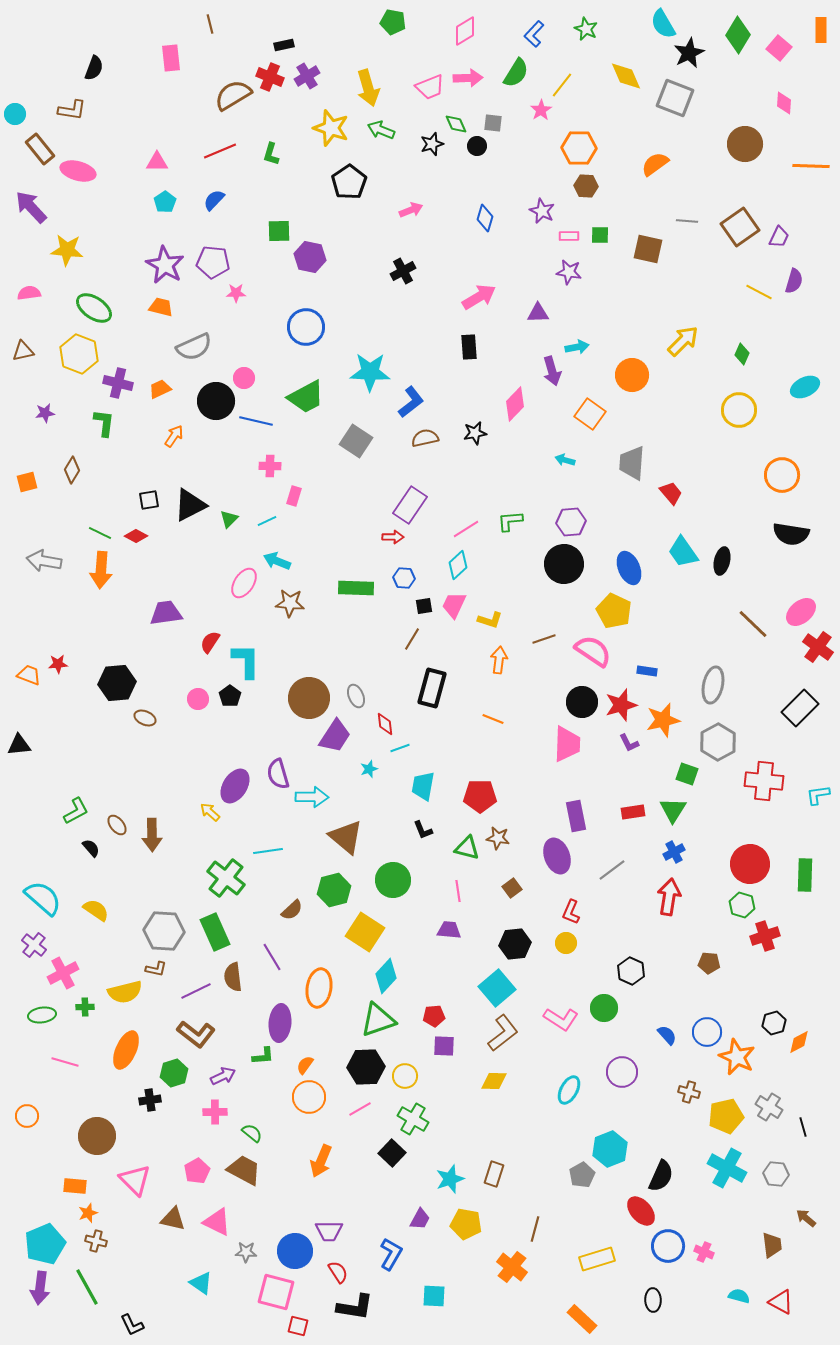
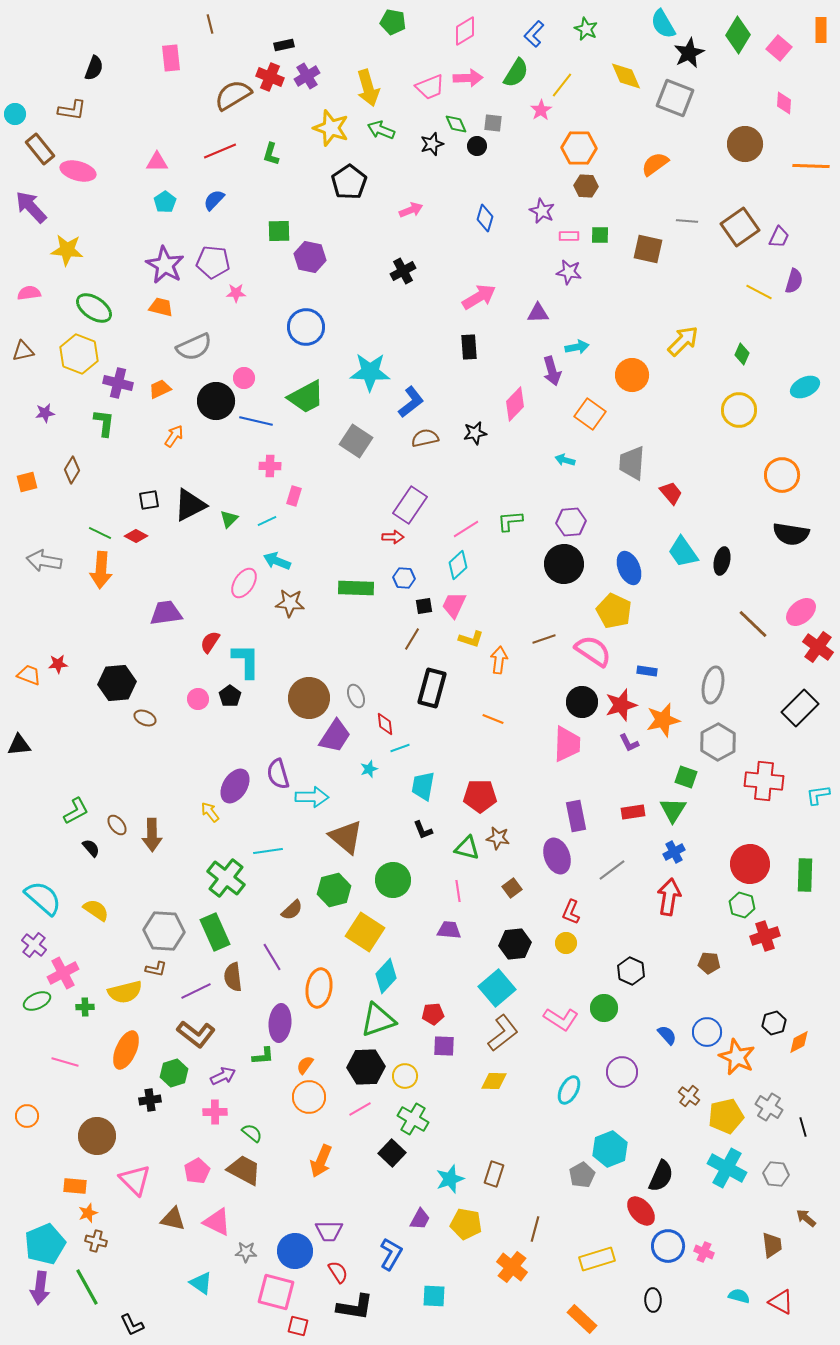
yellow L-shape at (490, 620): moved 19 px left, 19 px down
green square at (687, 774): moved 1 px left, 3 px down
yellow arrow at (210, 812): rotated 10 degrees clockwise
green ellipse at (42, 1015): moved 5 px left, 14 px up; rotated 16 degrees counterclockwise
red pentagon at (434, 1016): moved 1 px left, 2 px up
brown cross at (689, 1092): moved 4 px down; rotated 20 degrees clockwise
